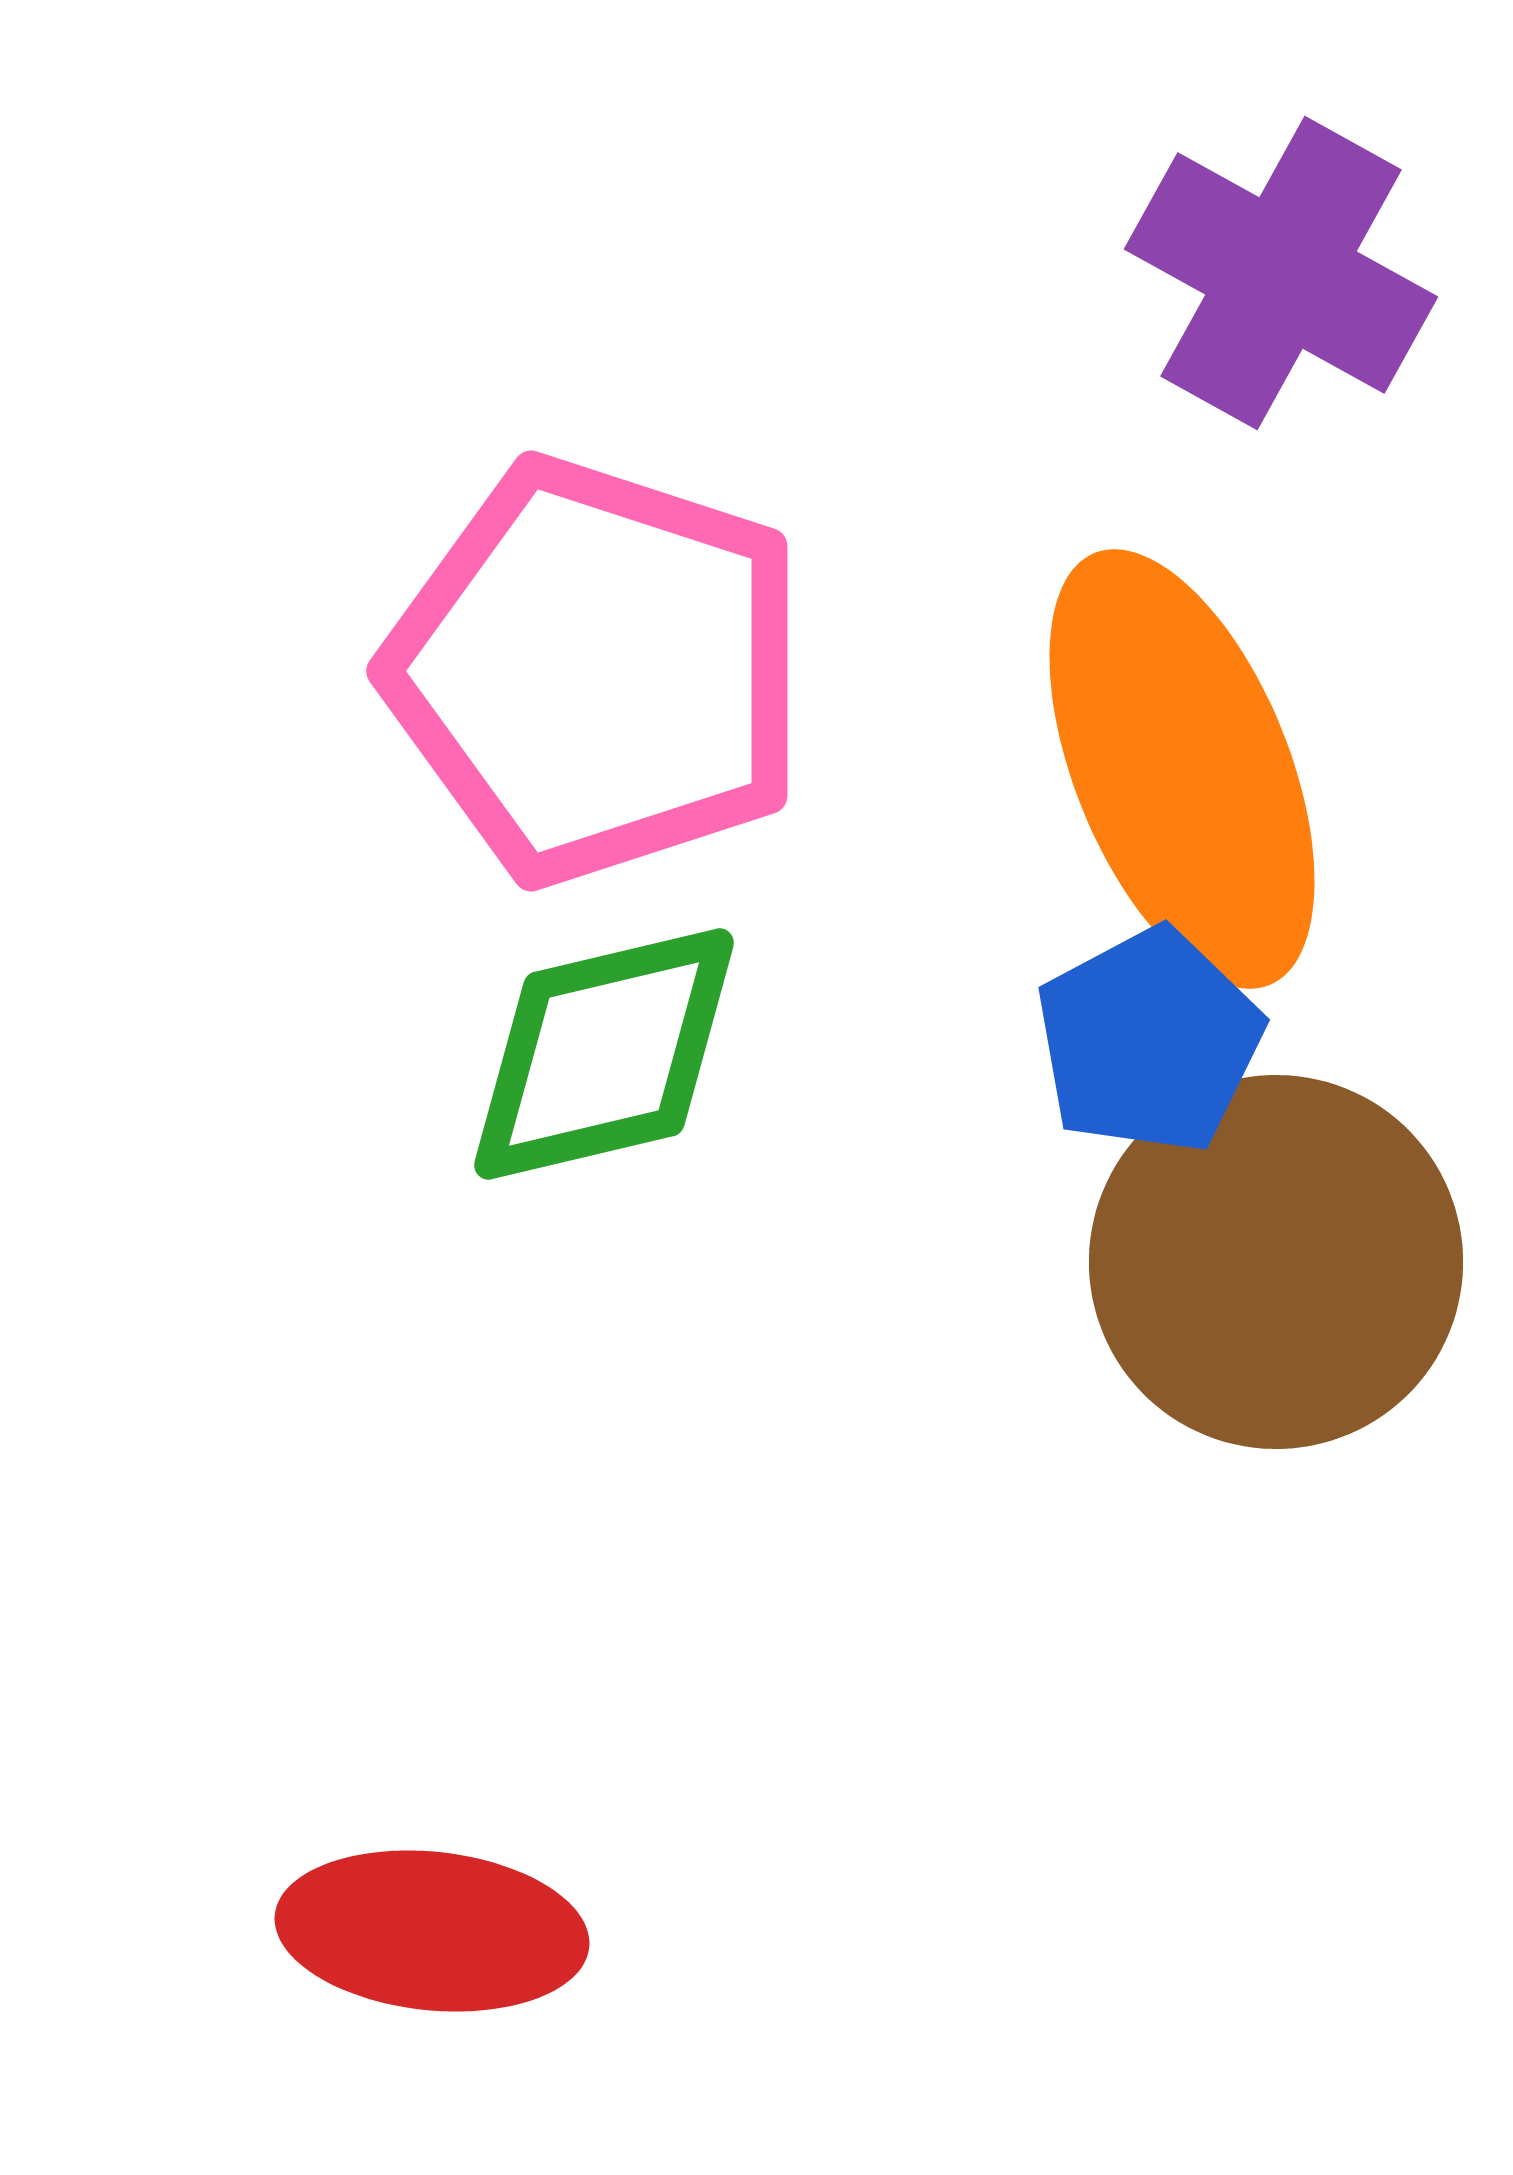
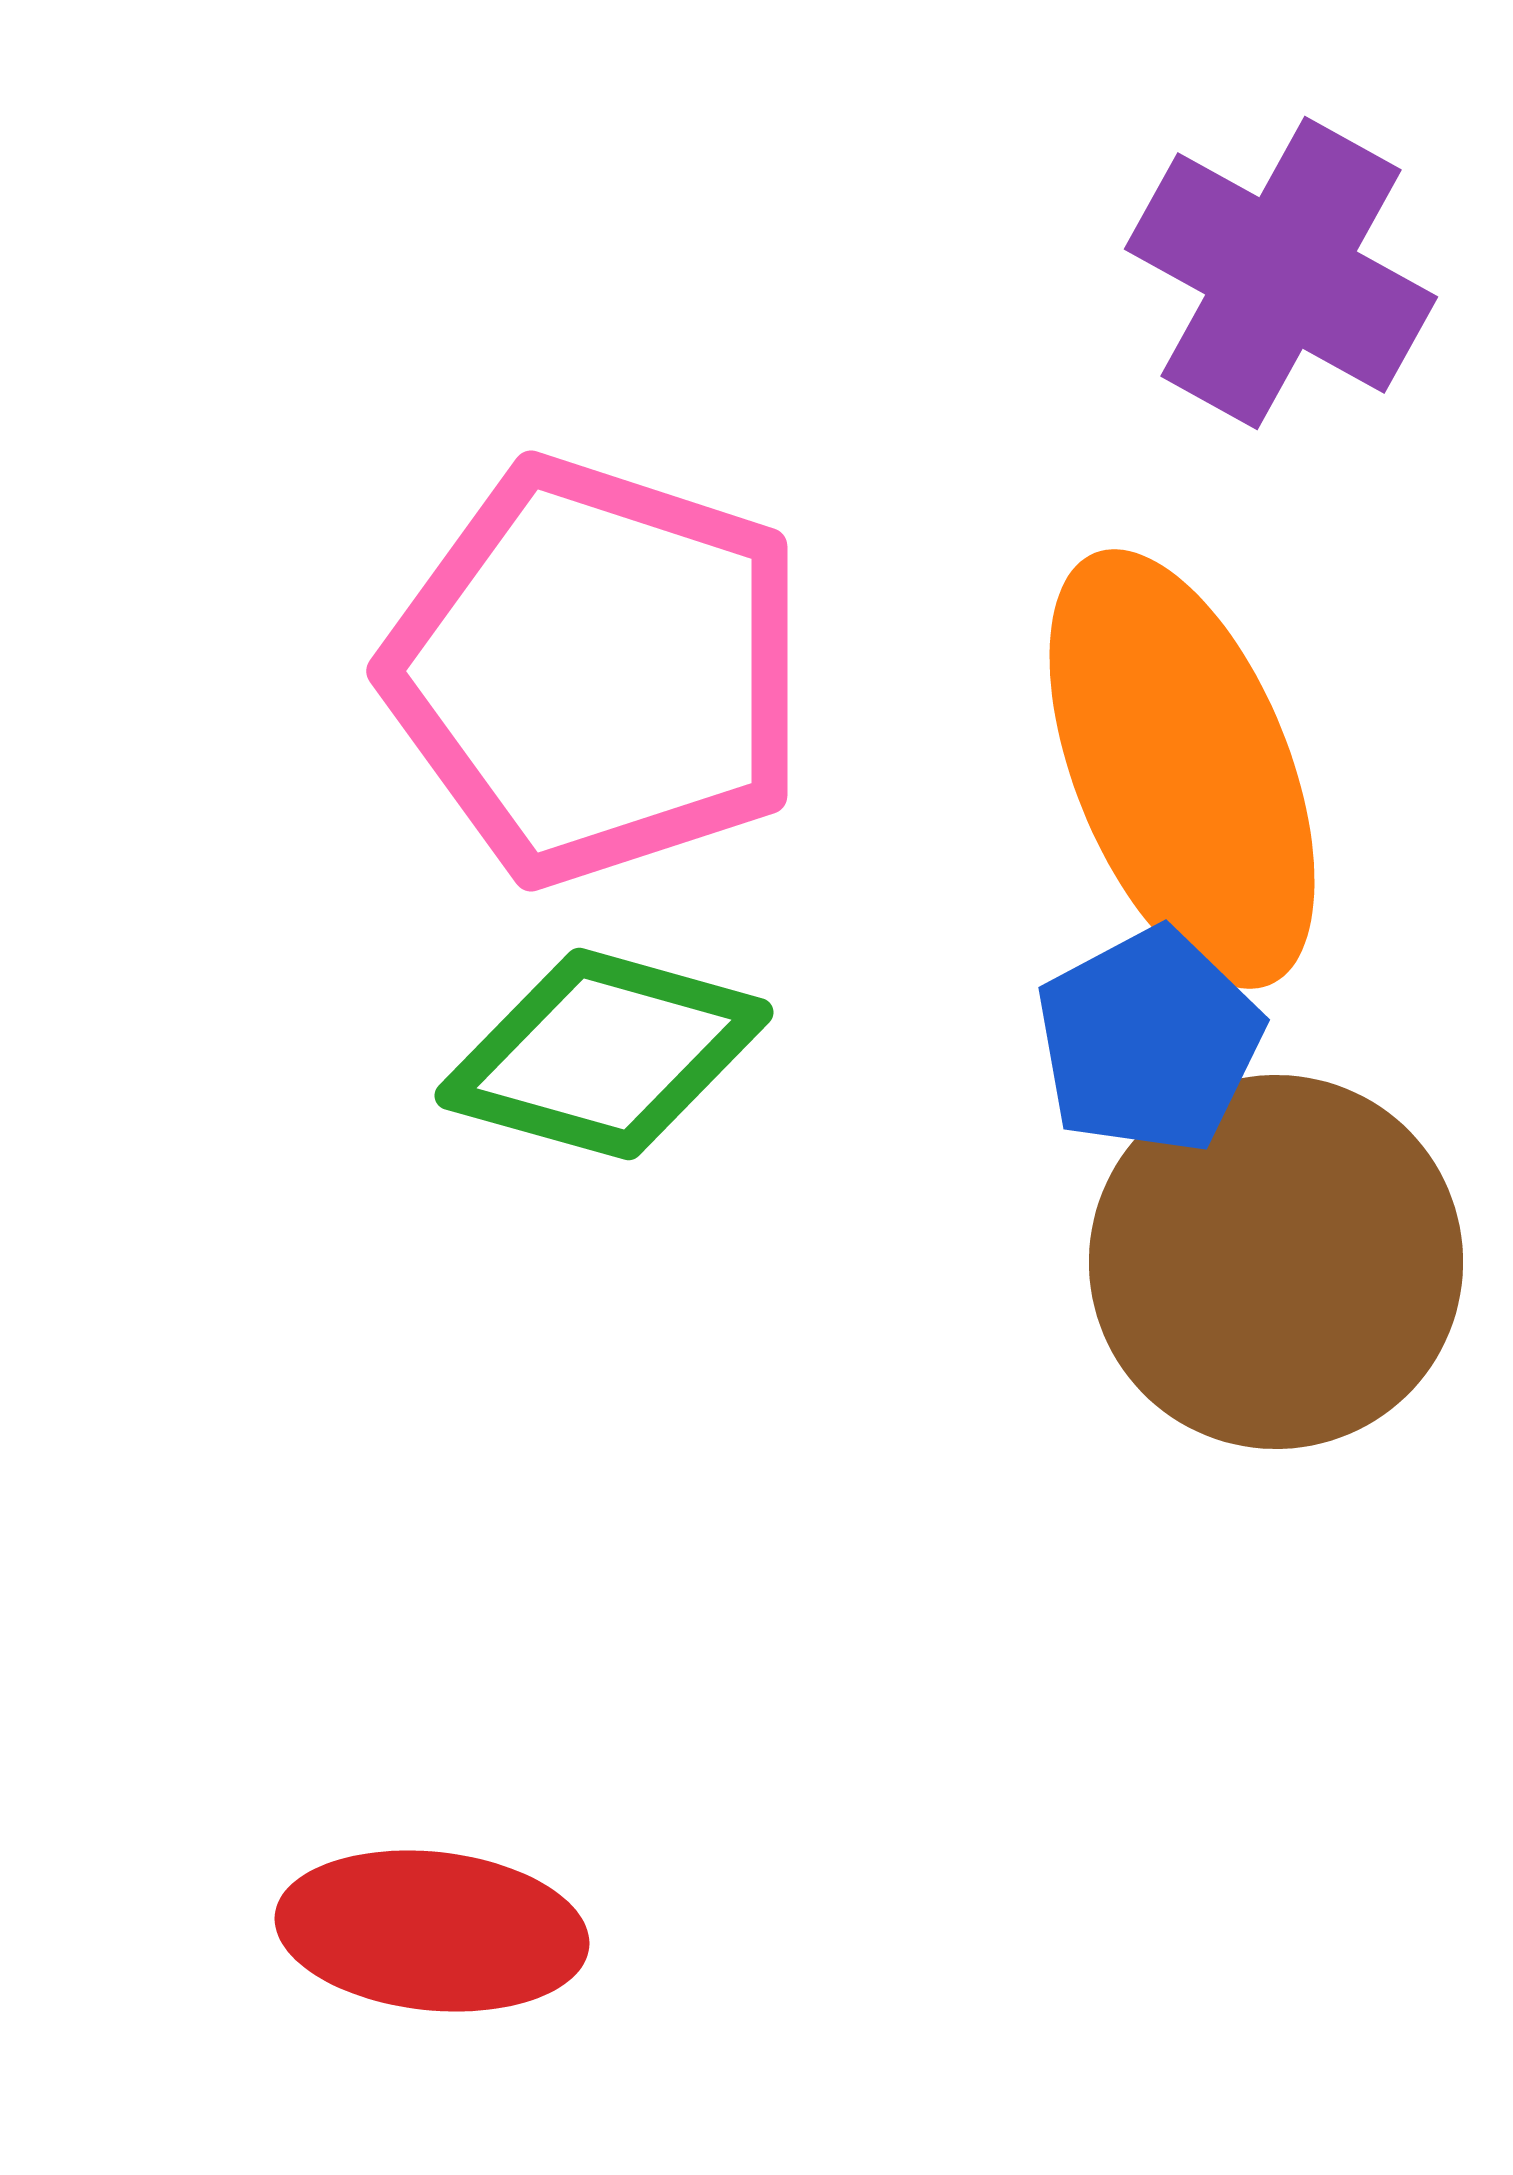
green diamond: rotated 29 degrees clockwise
